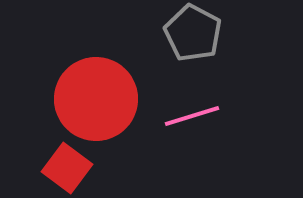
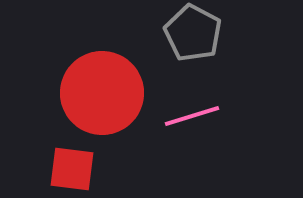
red circle: moved 6 px right, 6 px up
red square: moved 5 px right, 1 px down; rotated 30 degrees counterclockwise
